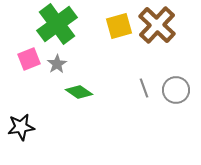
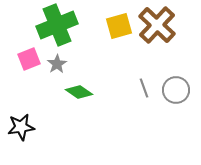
green cross: moved 1 px down; rotated 15 degrees clockwise
